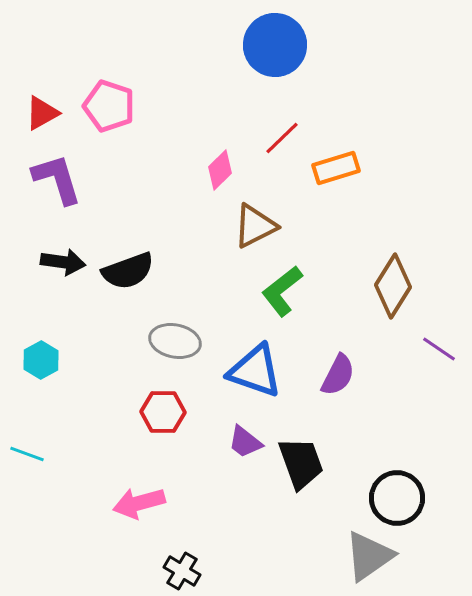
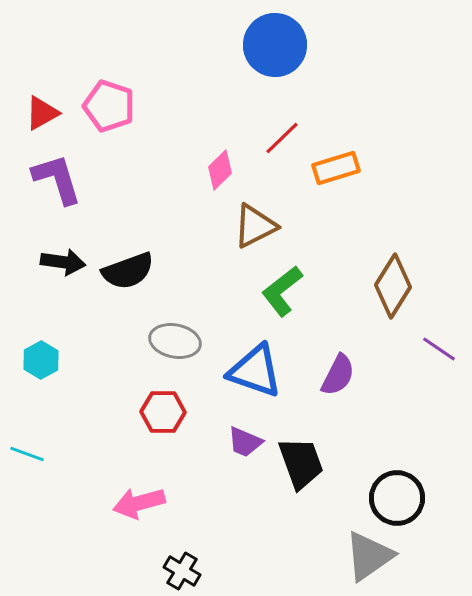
purple trapezoid: rotated 15 degrees counterclockwise
